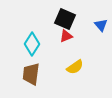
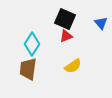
blue triangle: moved 2 px up
yellow semicircle: moved 2 px left, 1 px up
brown trapezoid: moved 3 px left, 5 px up
